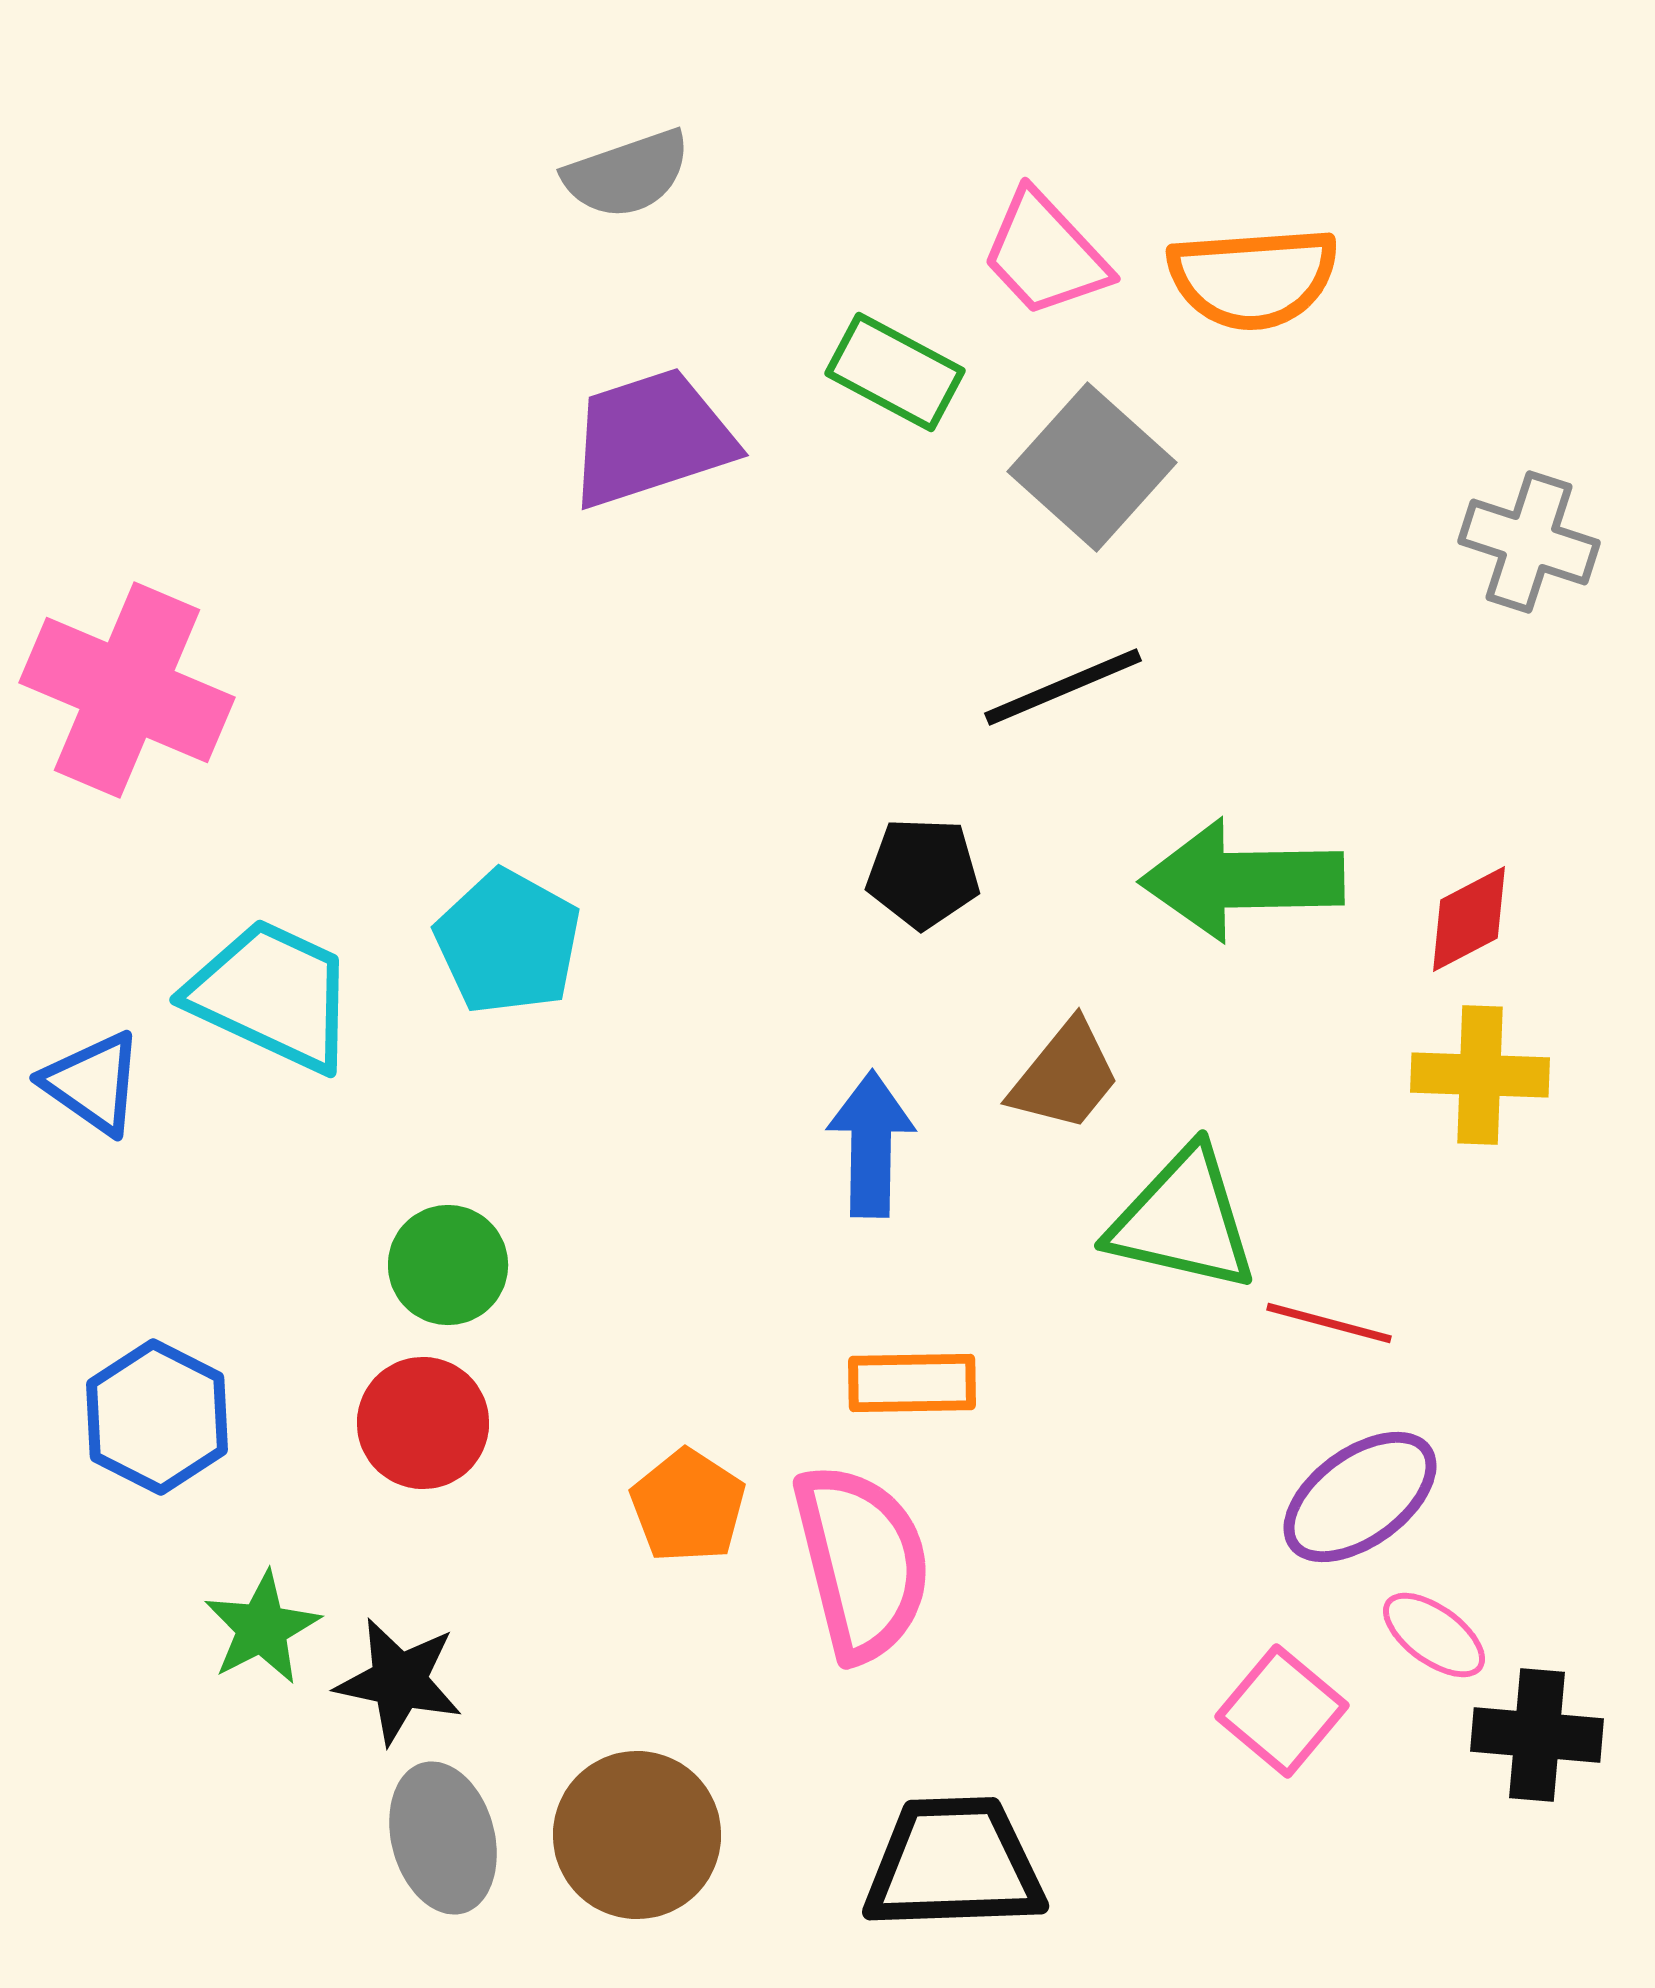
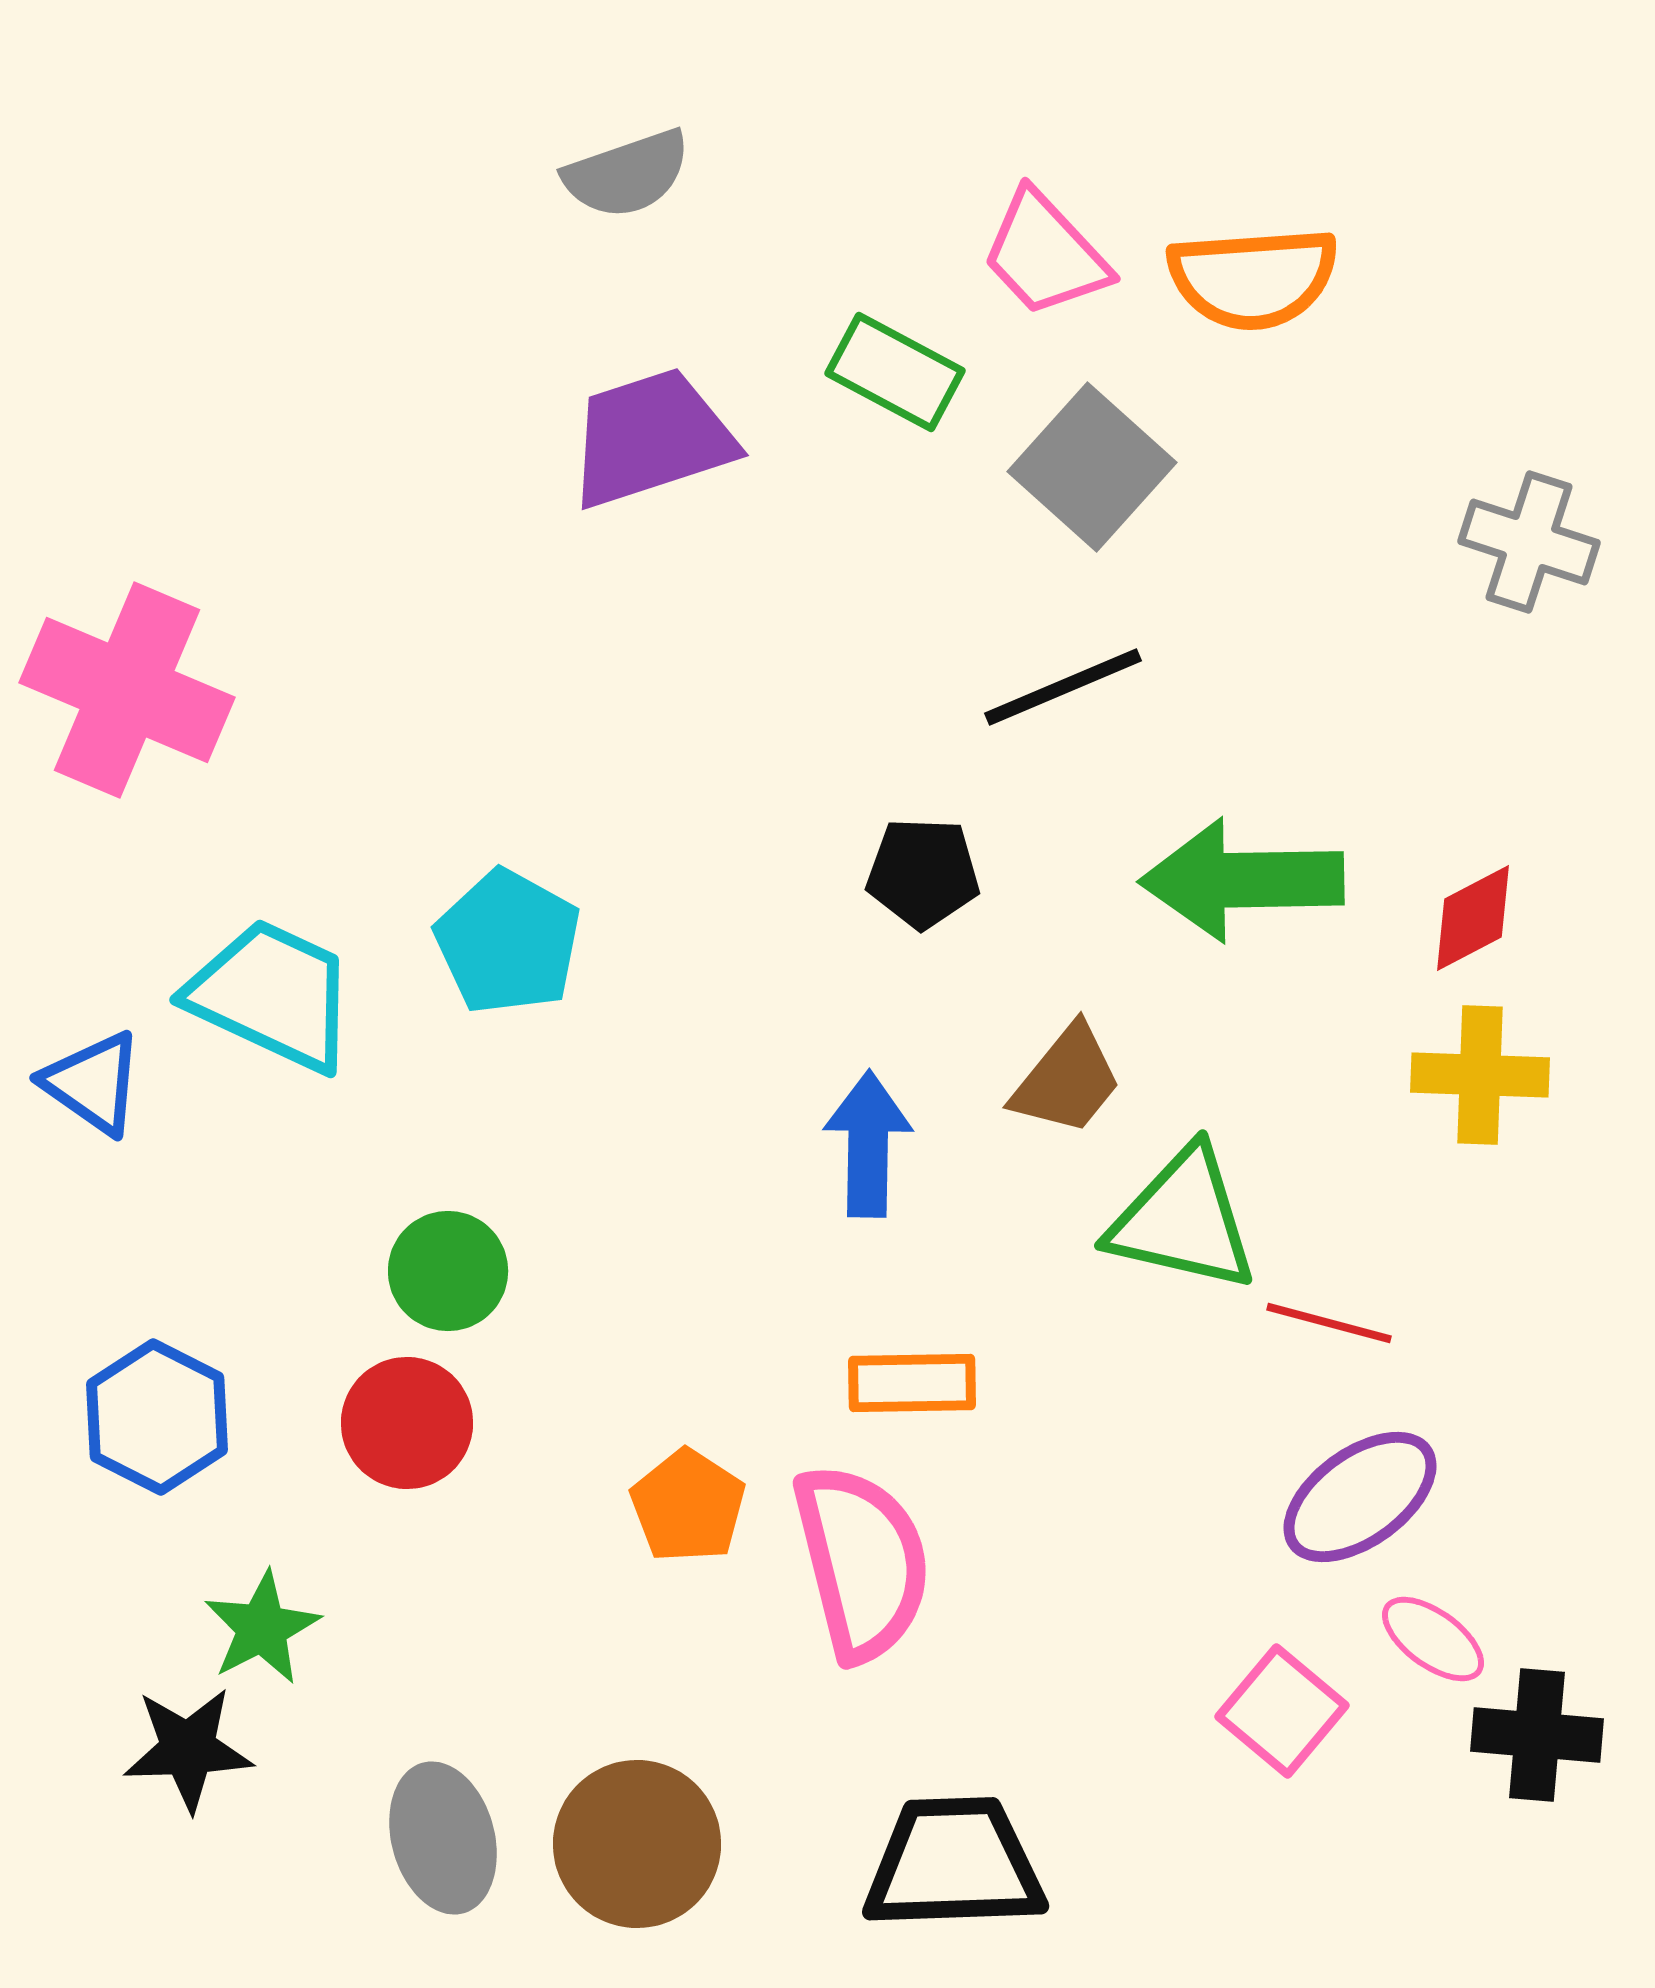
red diamond: moved 4 px right, 1 px up
brown trapezoid: moved 2 px right, 4 px down
blue arrow: moved 3 px left
green circle: moved 6 px down
red circle: moved 16 px left
pink ellipse: moved 1 px left, 4 px down
black star: moved 211 px left, 68 px down; rotated 14 degrees counterclockwise
brown circle: moved 9 px down
